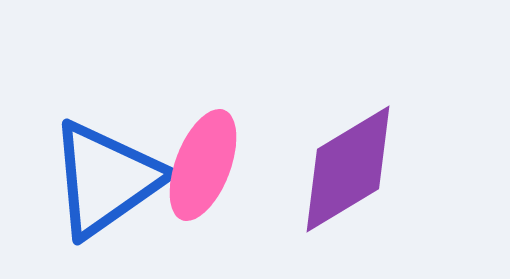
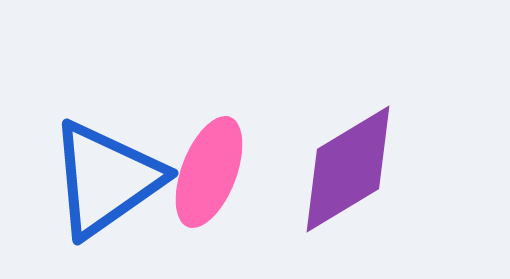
pink ellipse: moved 6 px right, 7 px down
